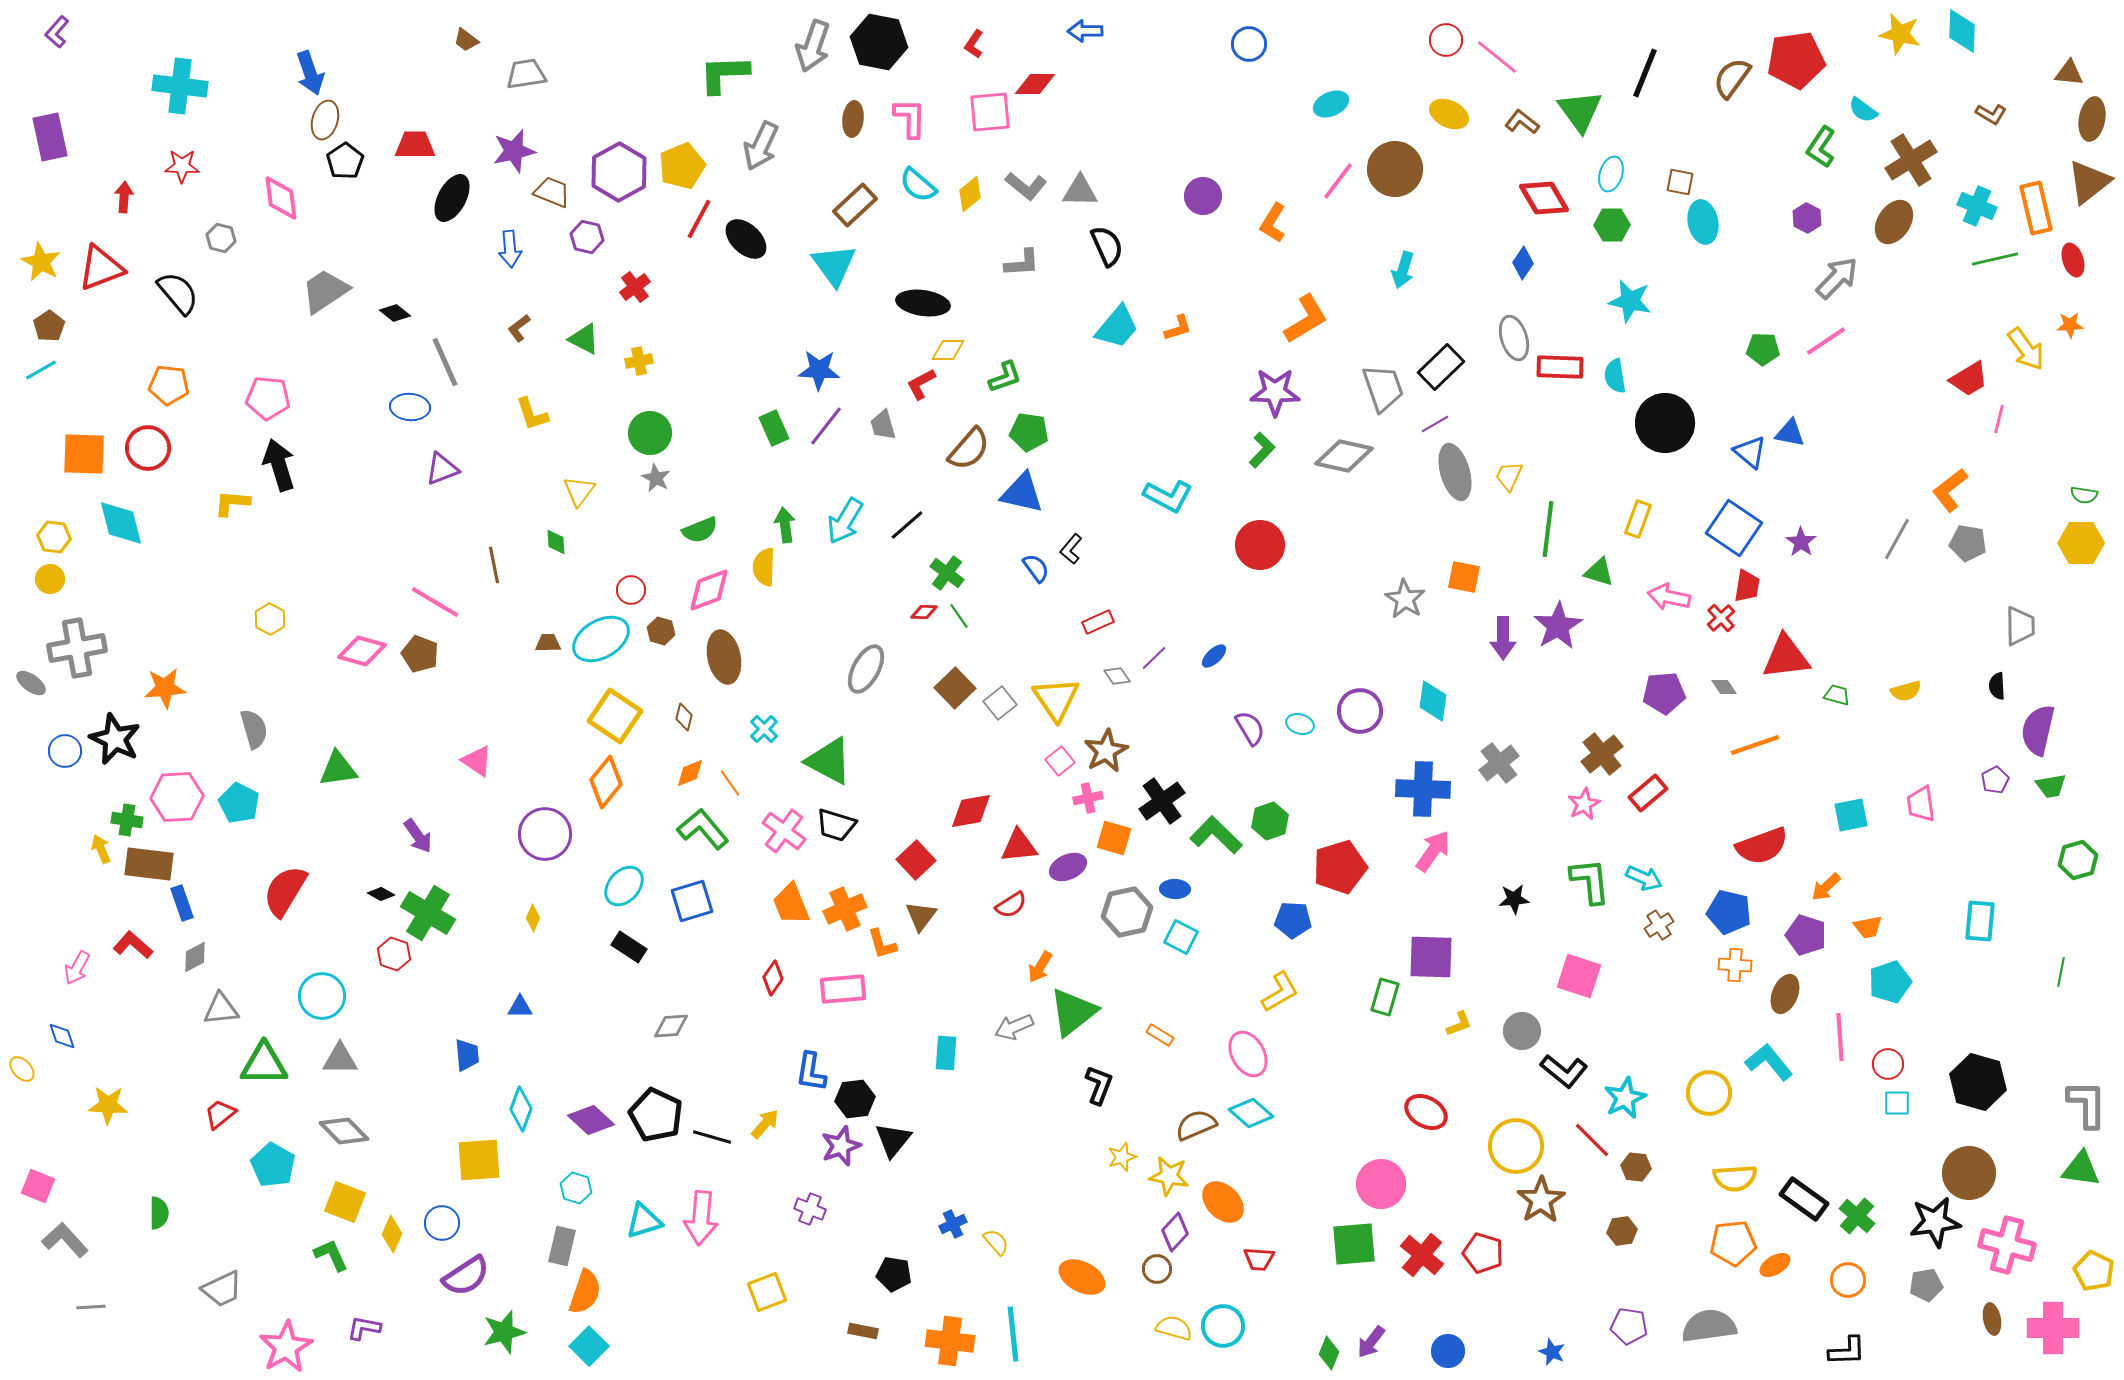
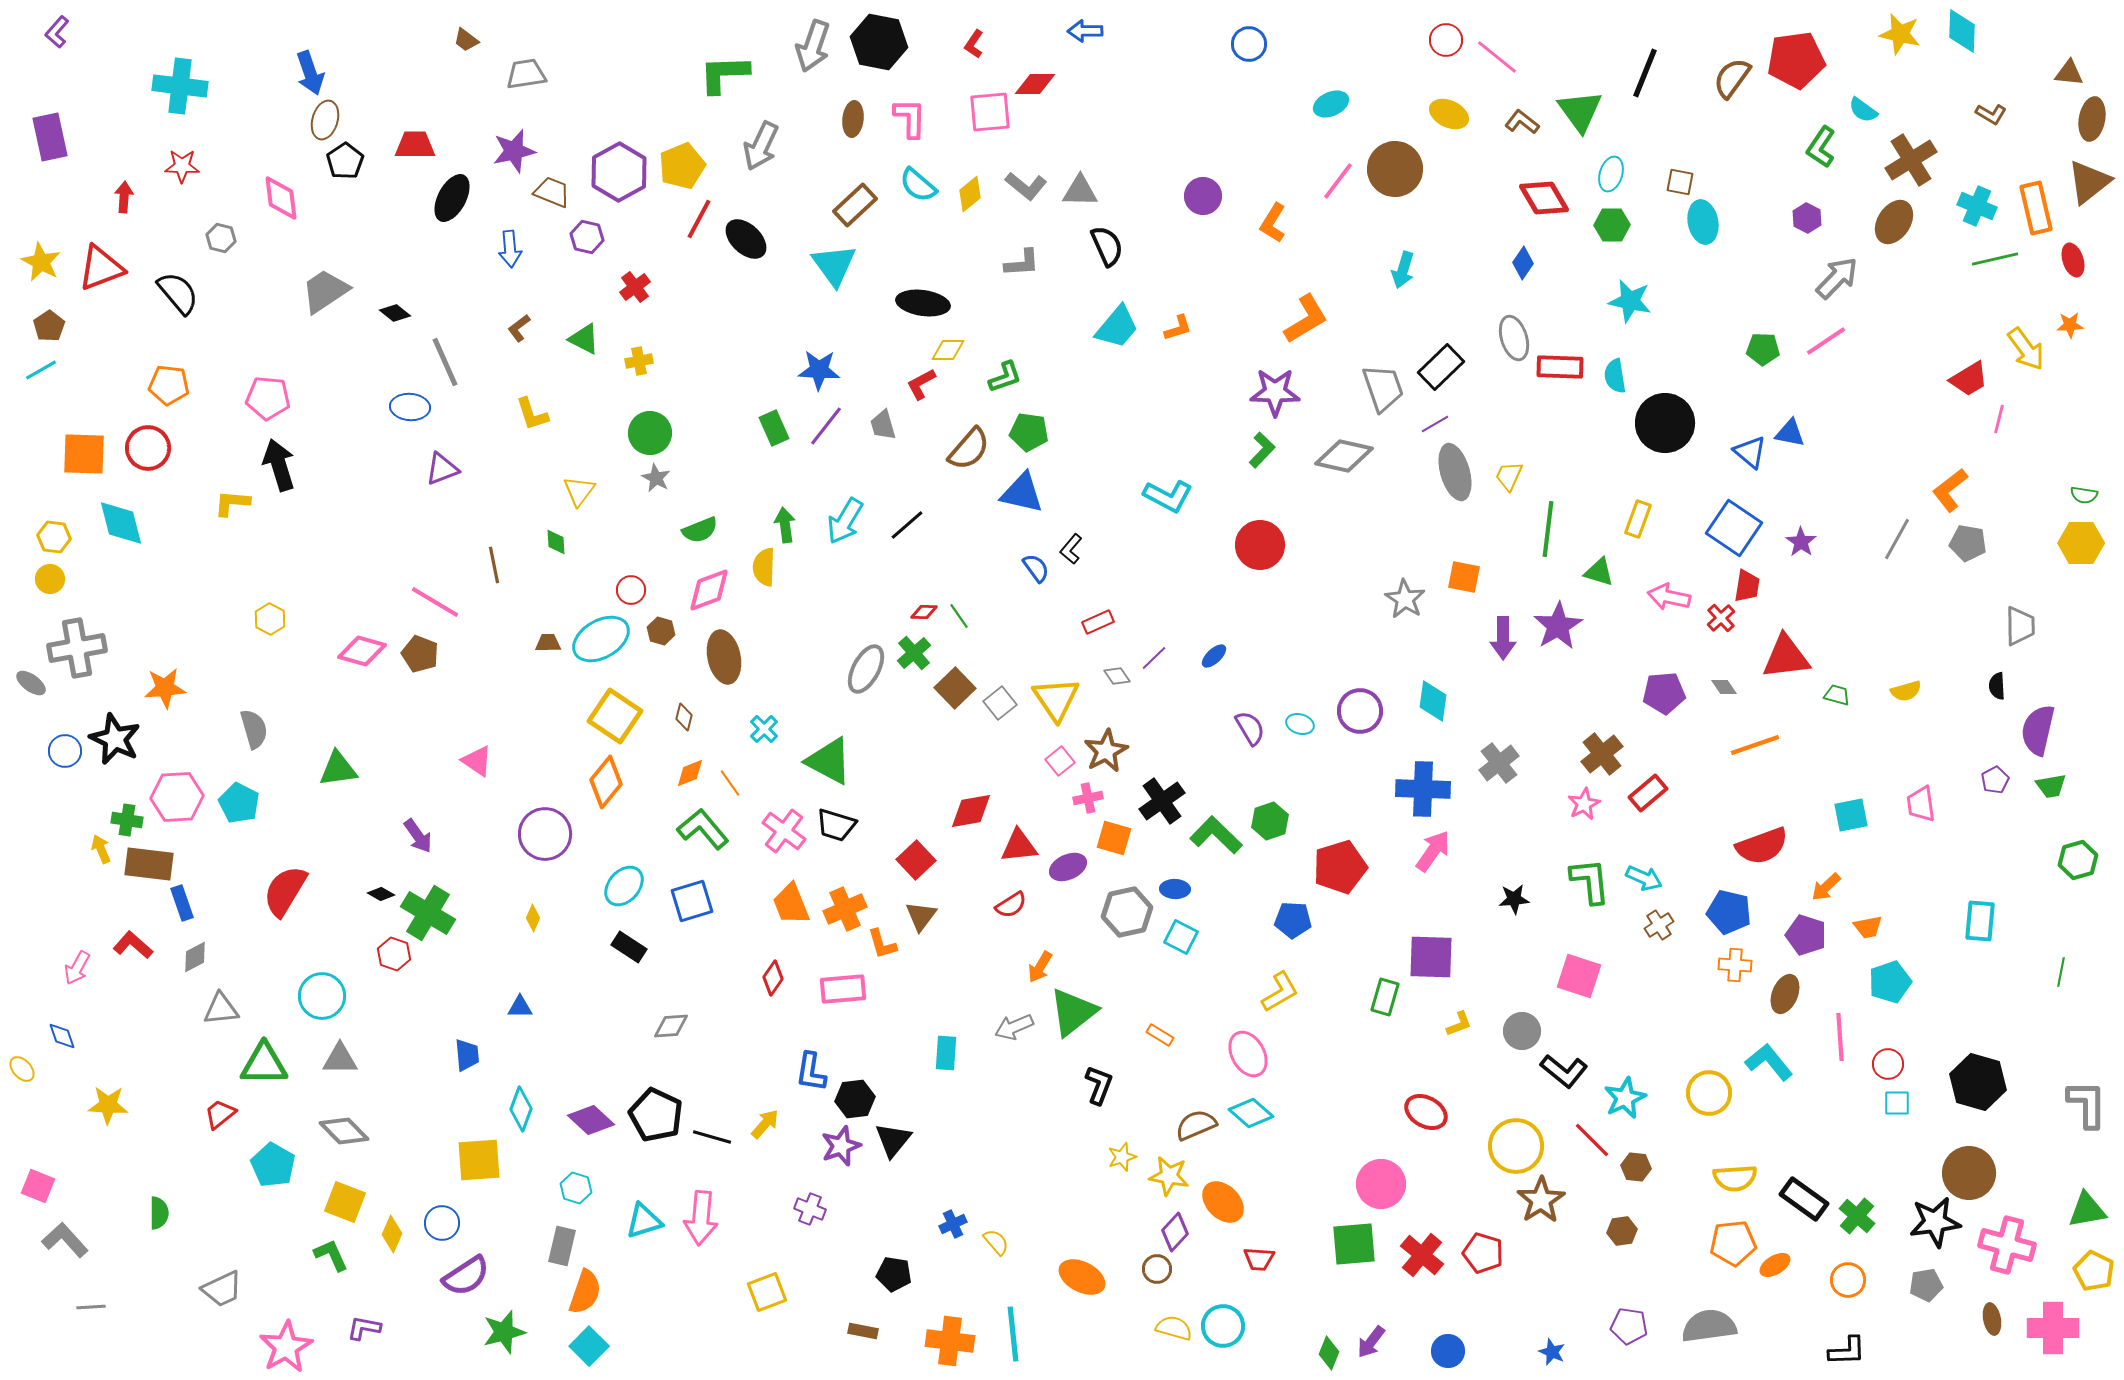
green cross at (947, 573): moved 33 px left, 80 px down; rotated 12 degrees clockwise
green triangle at (2081, 1169): moved 6 px right, 41 px down; rotated 18 degrees counterclockwise
